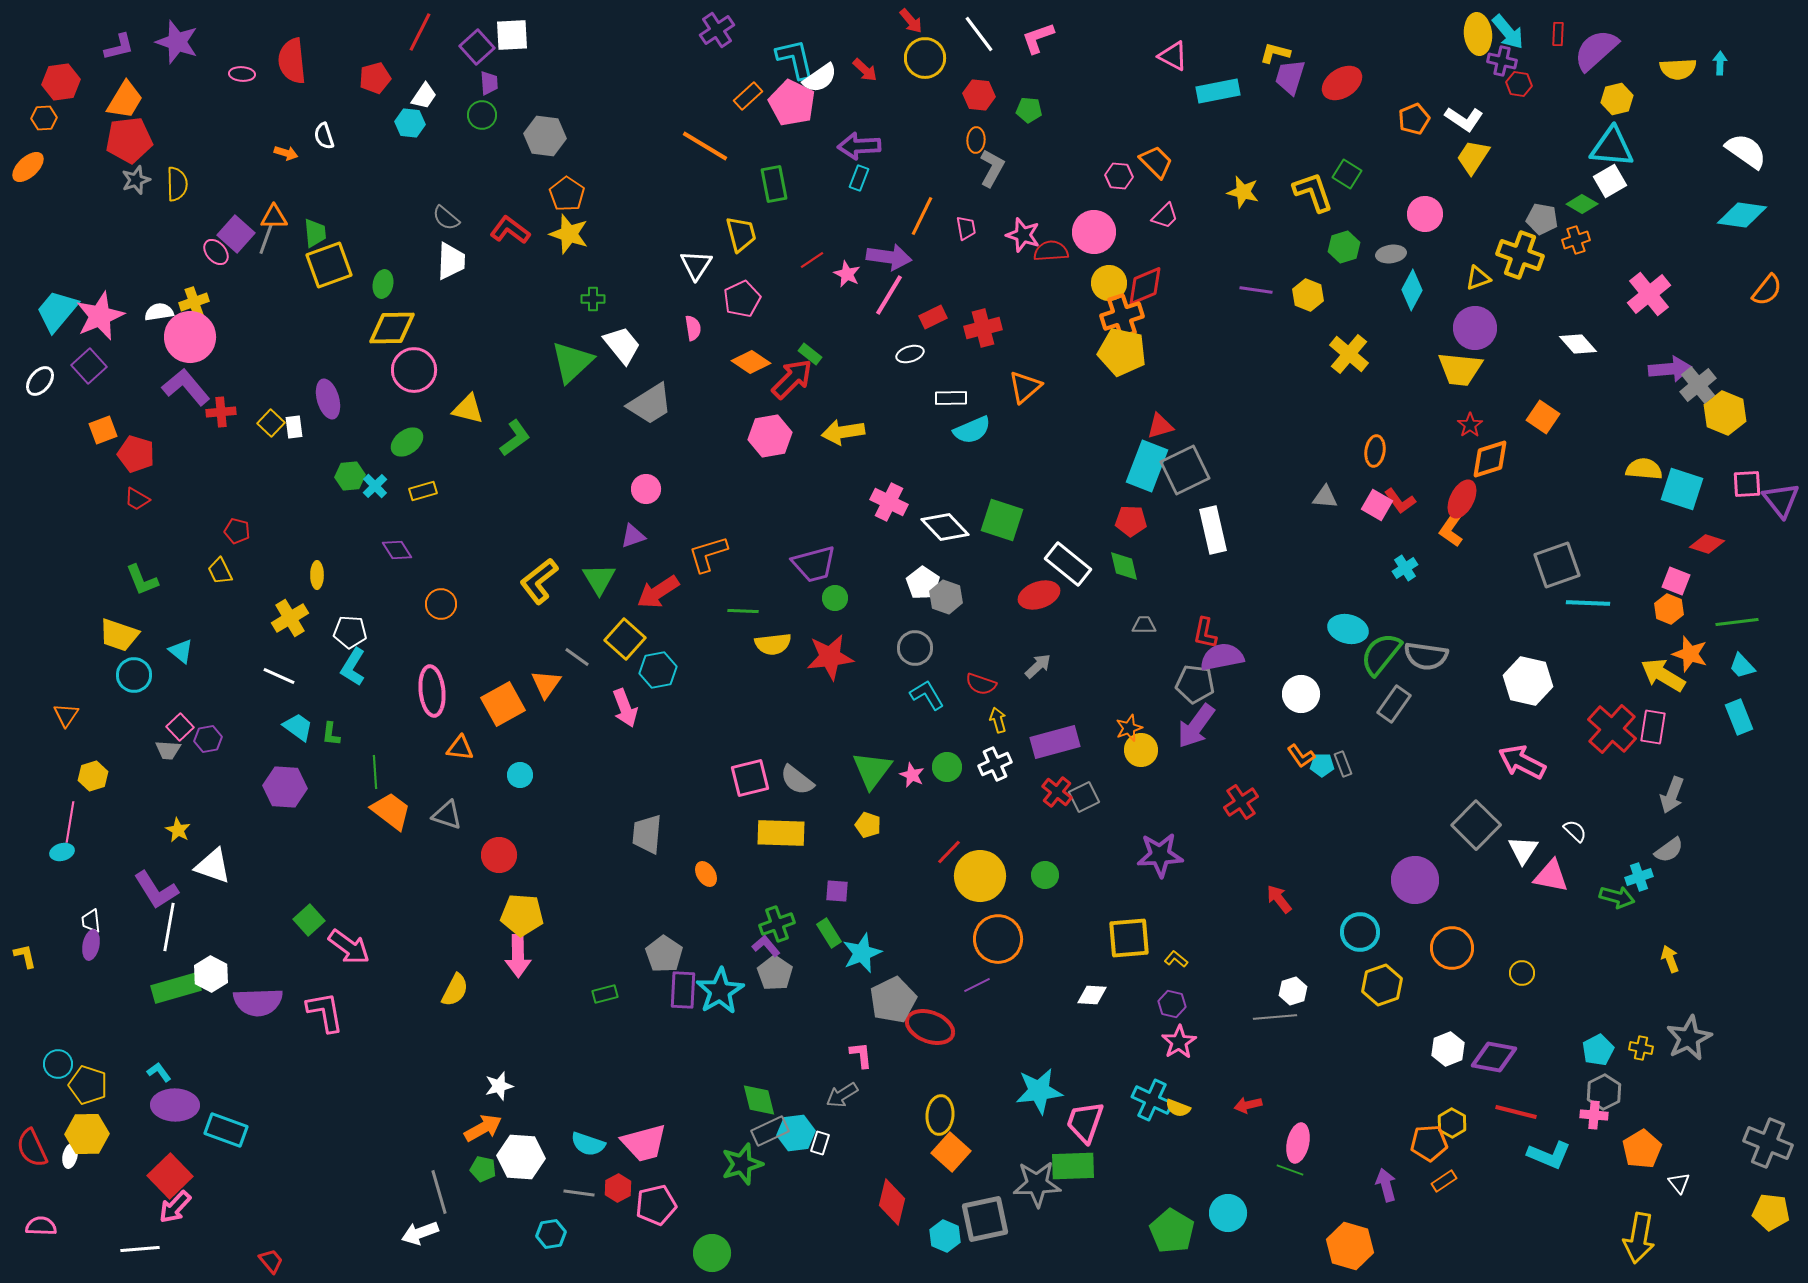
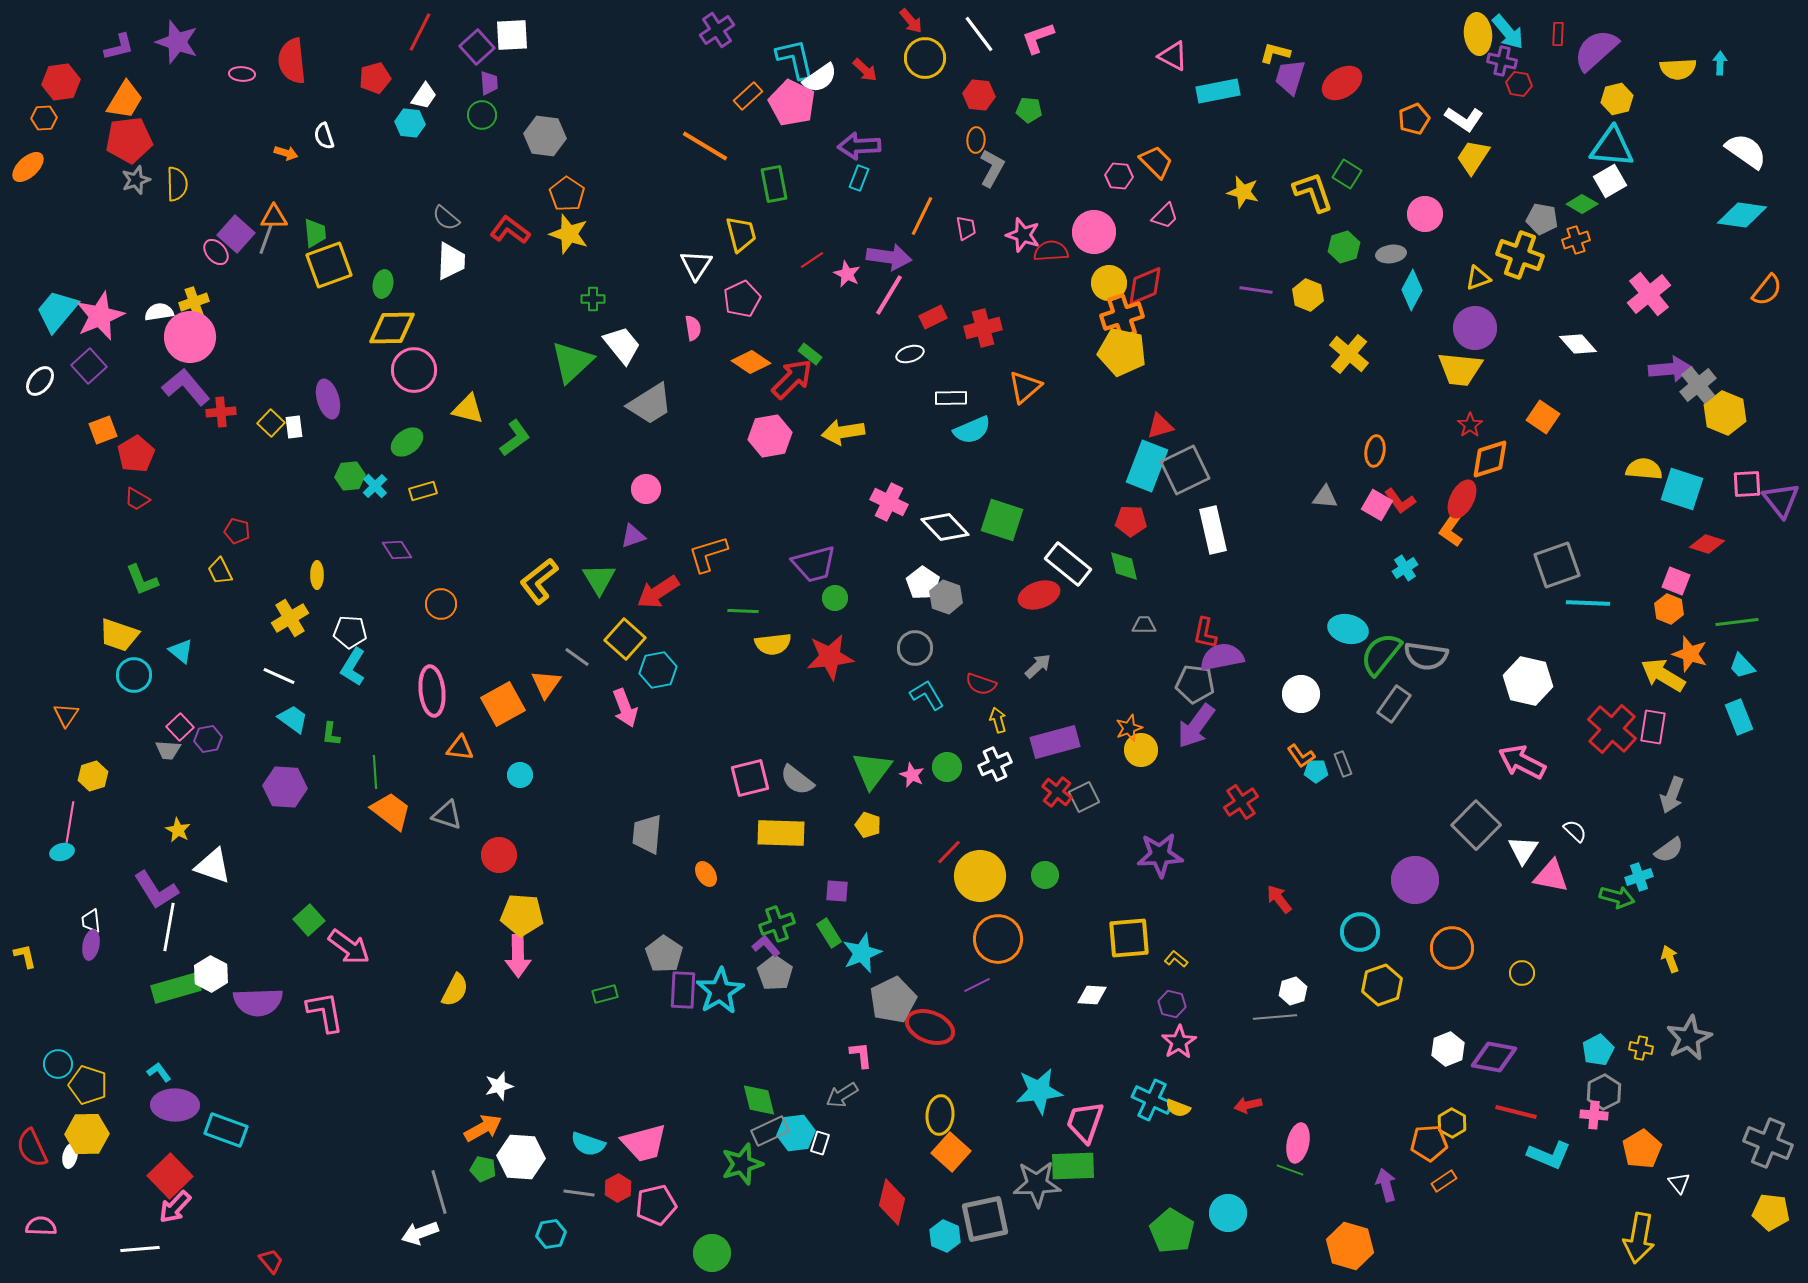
red pentagon at (136, 454): rotated 24 degrees clockwise
cyan trapezoid at (298, 727): moved 5 px left, 8 px up
cyan pentagon at (1322, 765): moved 6 px left, 6 px down
